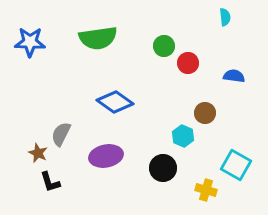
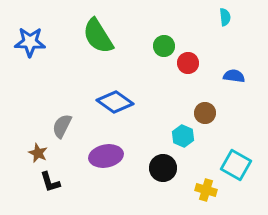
green semicircle: moved 2 px up; rotated 66 degrees clockwise
gray semicircle: moved 1 px right, 8 px up
